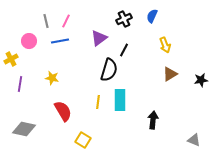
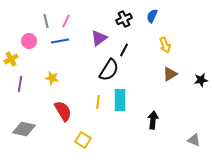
black semicircle: rotated 15 degrees clockwise
